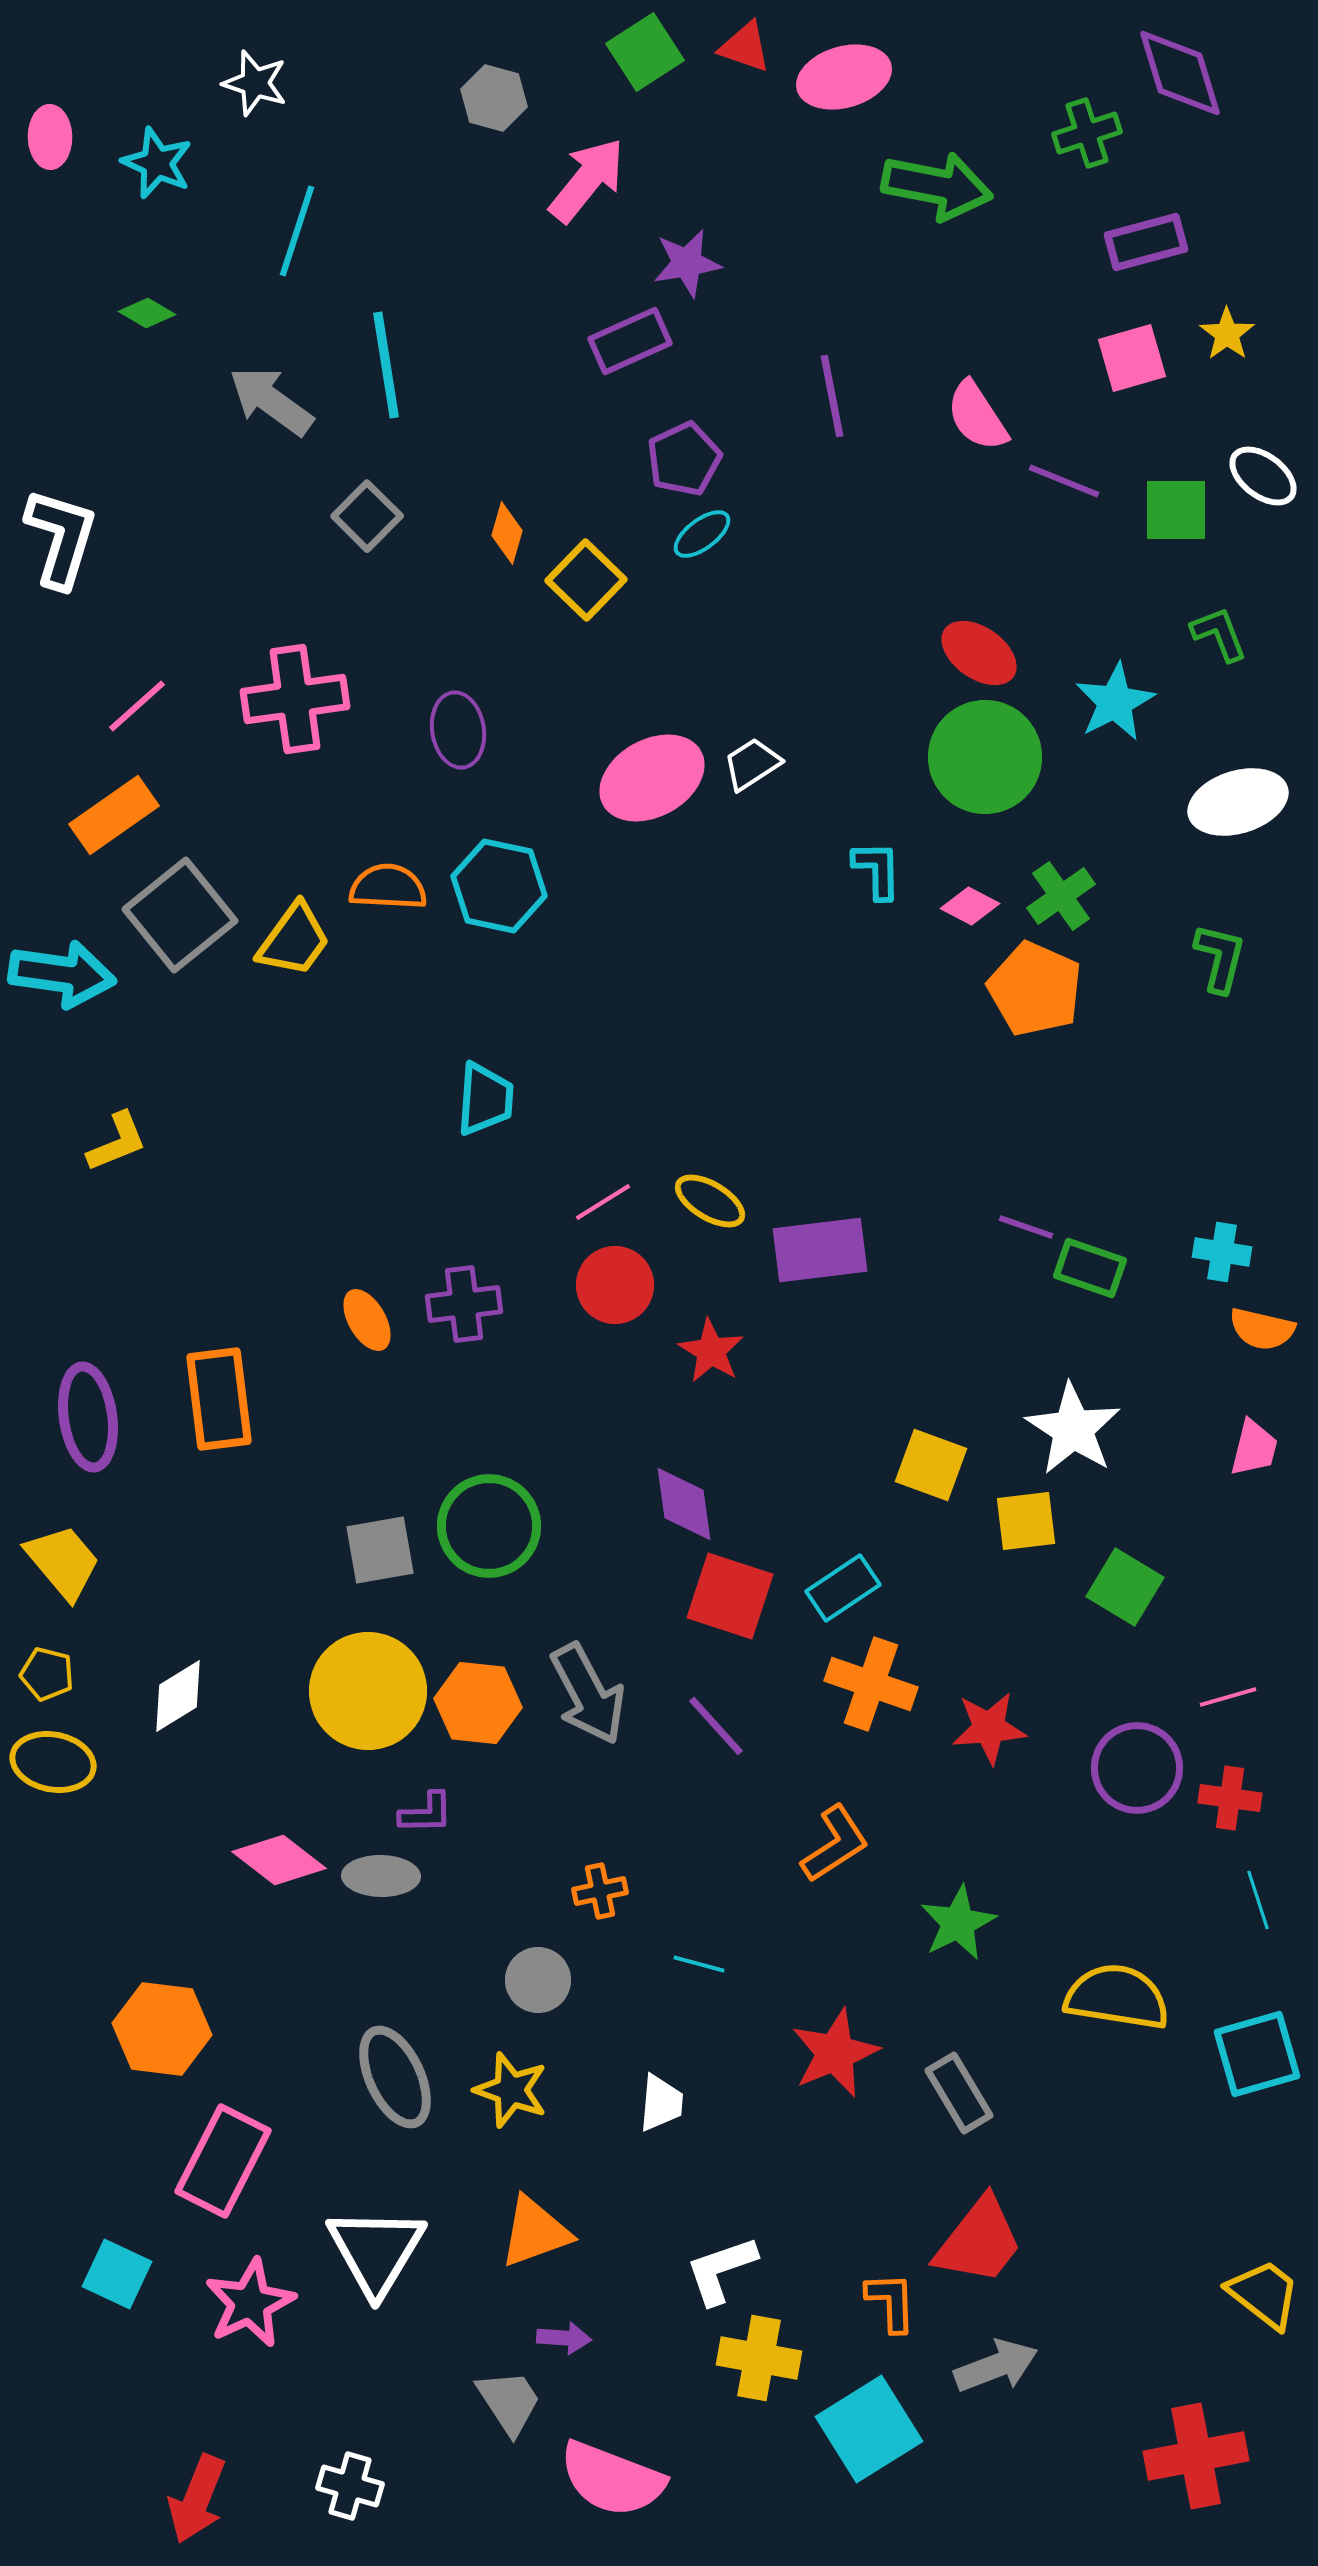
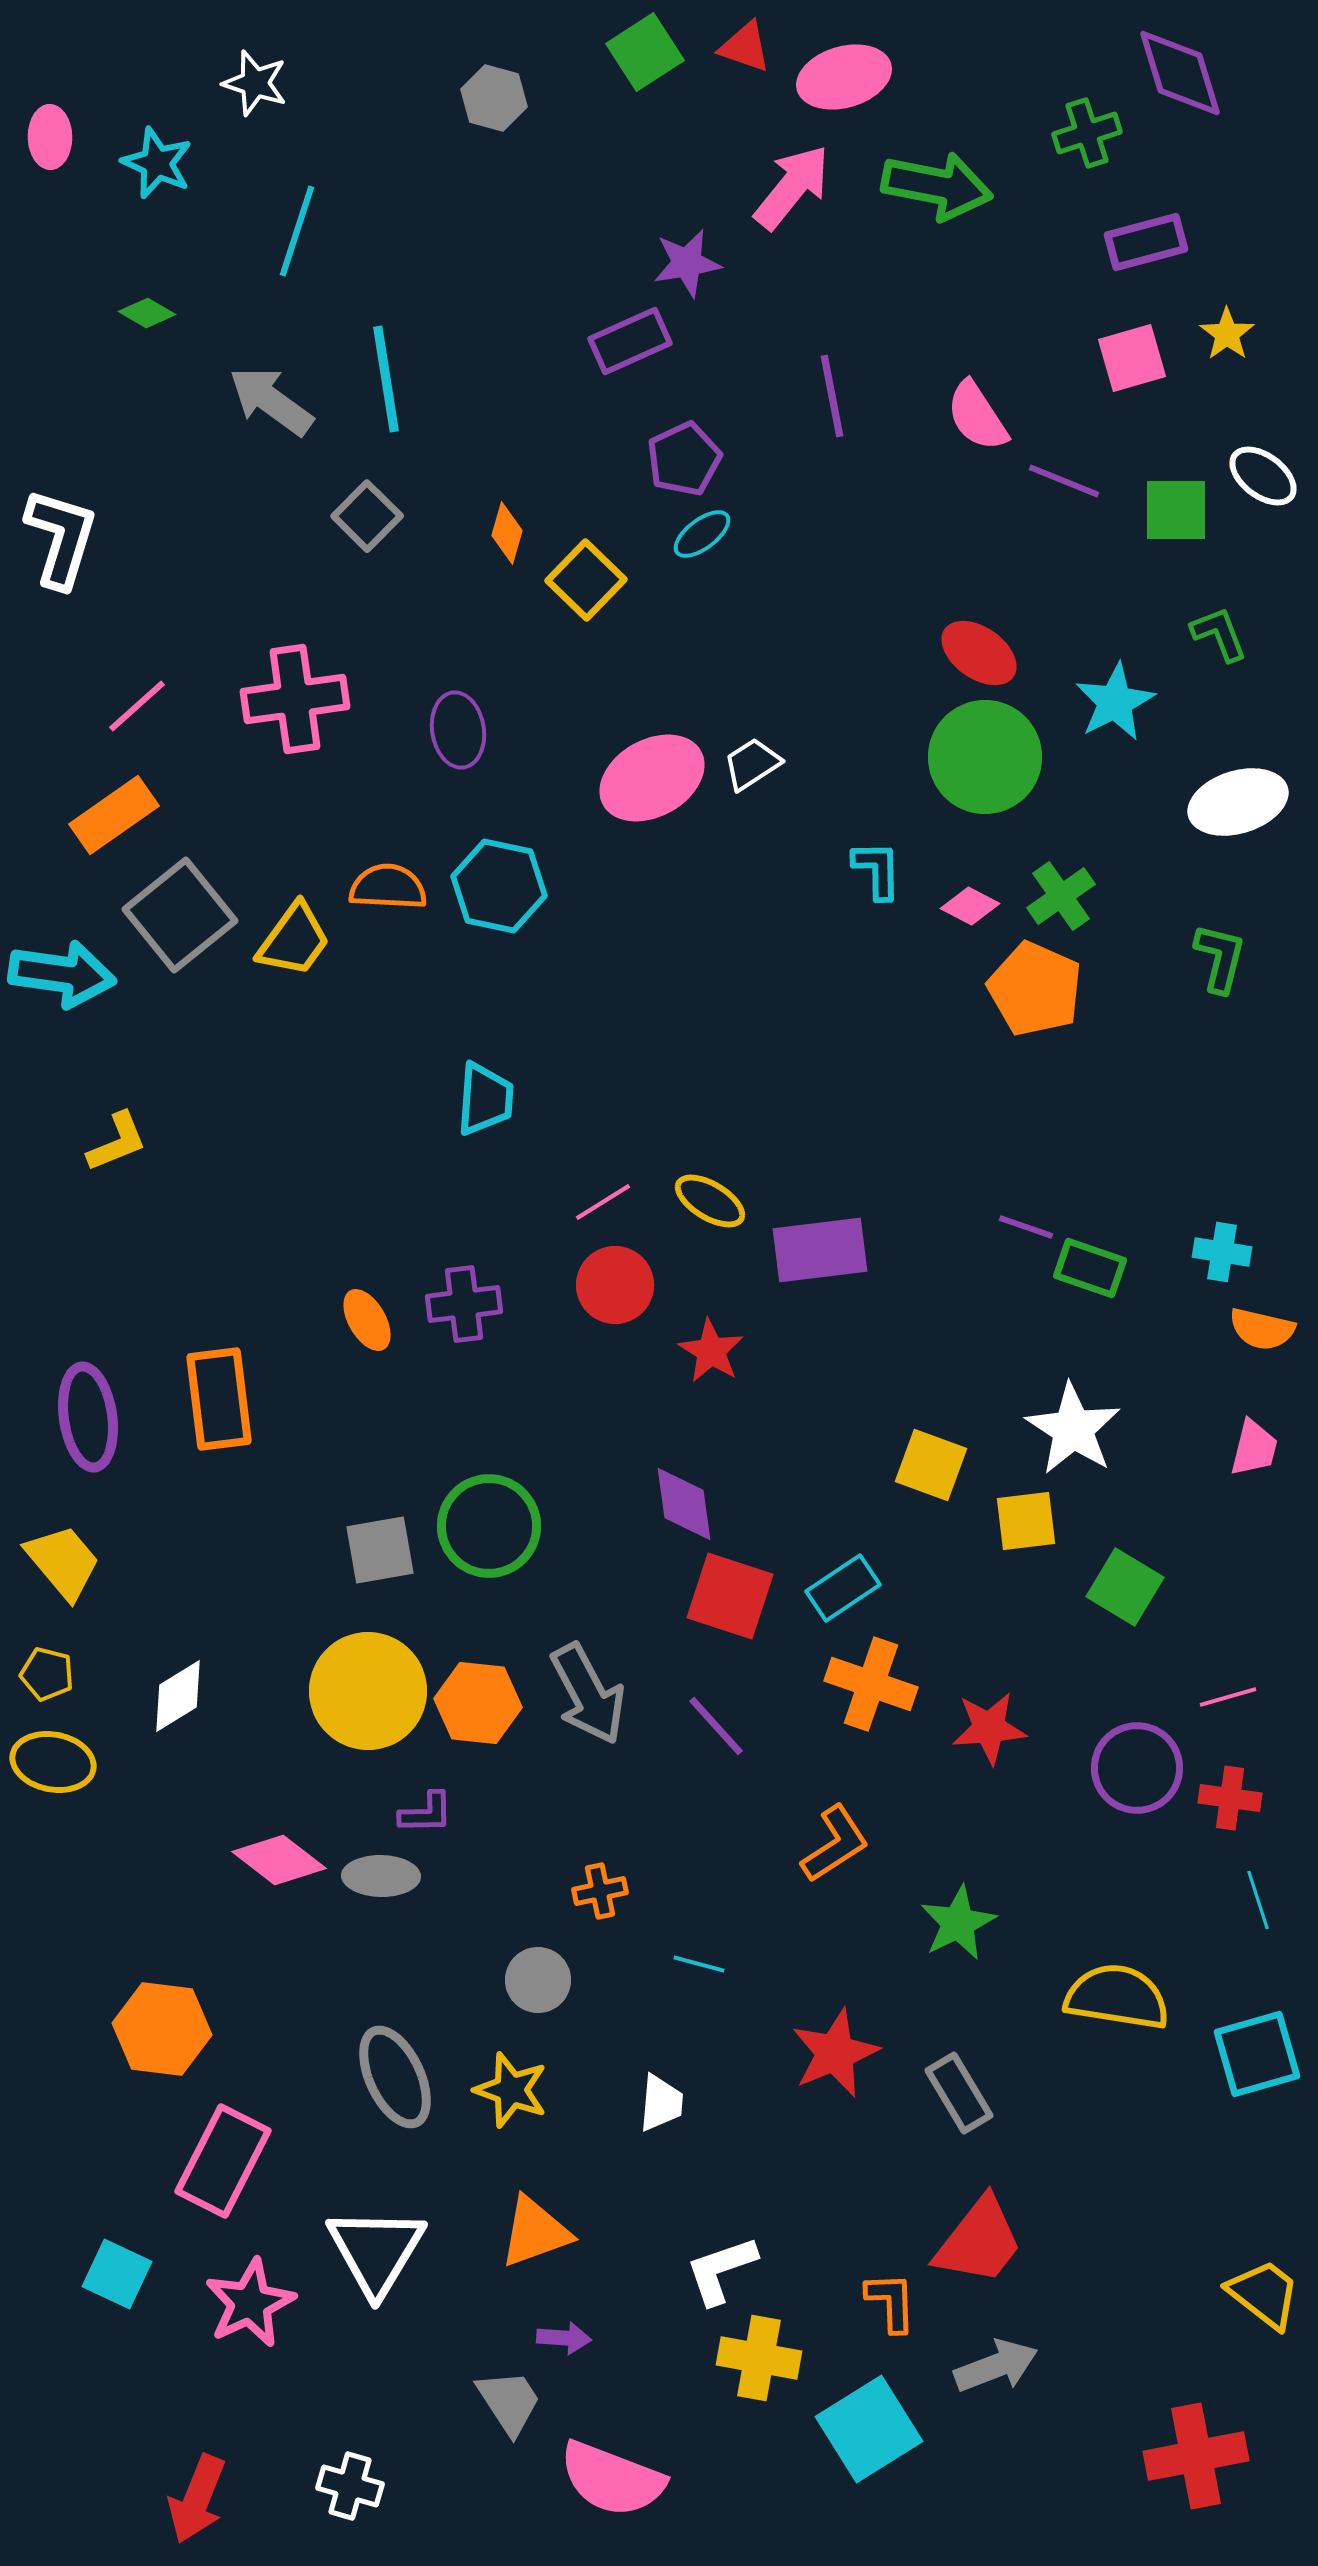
pink arrow at (587, 180): moved 205 px right, 7 px down
cyan line at (386, 365): moved 14 px down
